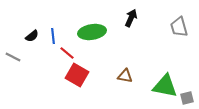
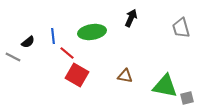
gray trapezoid: moved 2 px right, 1 px down
black semicircle: moved 4 px left, 6 px down
